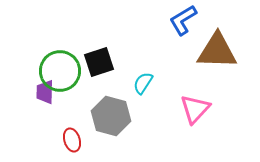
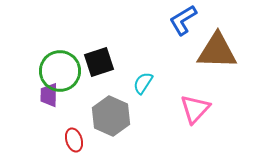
purple trapezoid: moved 4 px right, 3 px down
gray hexagon: rotated 9 degrees clockwise
red ellipse: moved 2 px right
